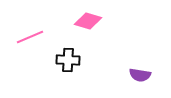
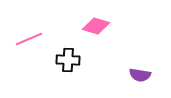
pink diamond: moved 8 px right, 5 px down
pink line: moved 1 px left, 2 px down
